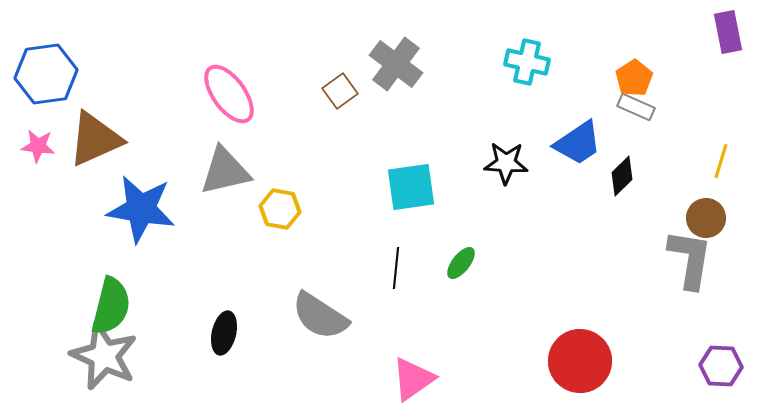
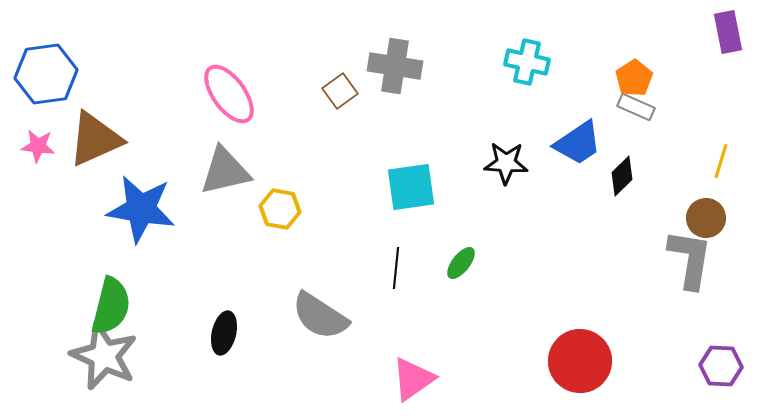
gray cross: moved 1 px left, 2 px down; rotated 28 degrees counterclockwise
